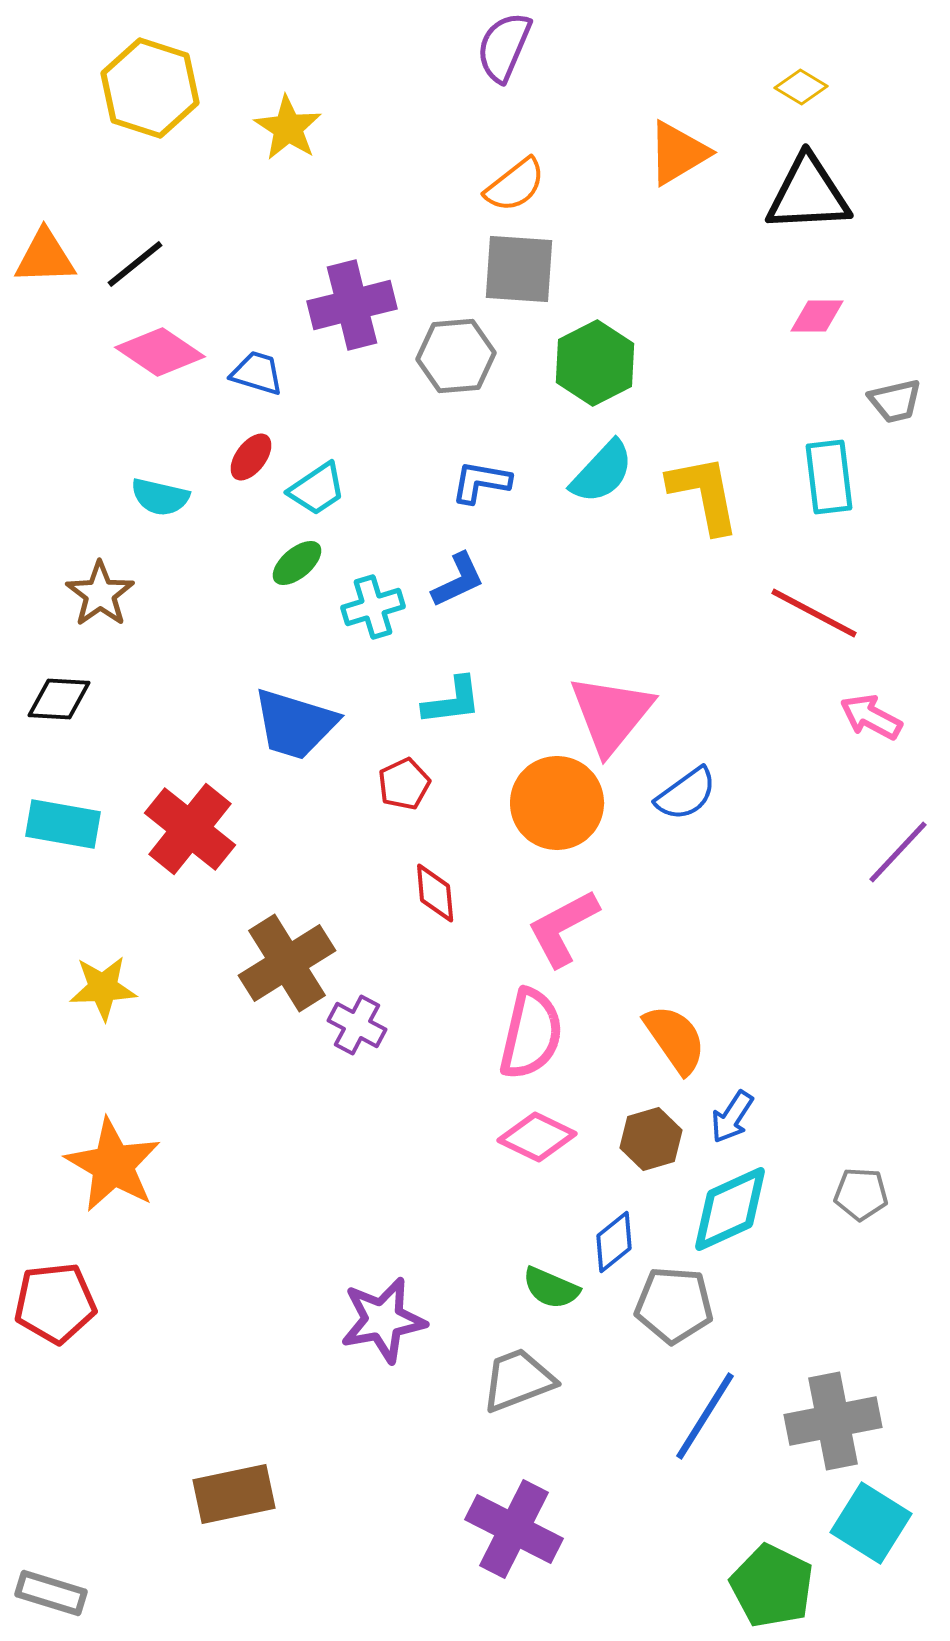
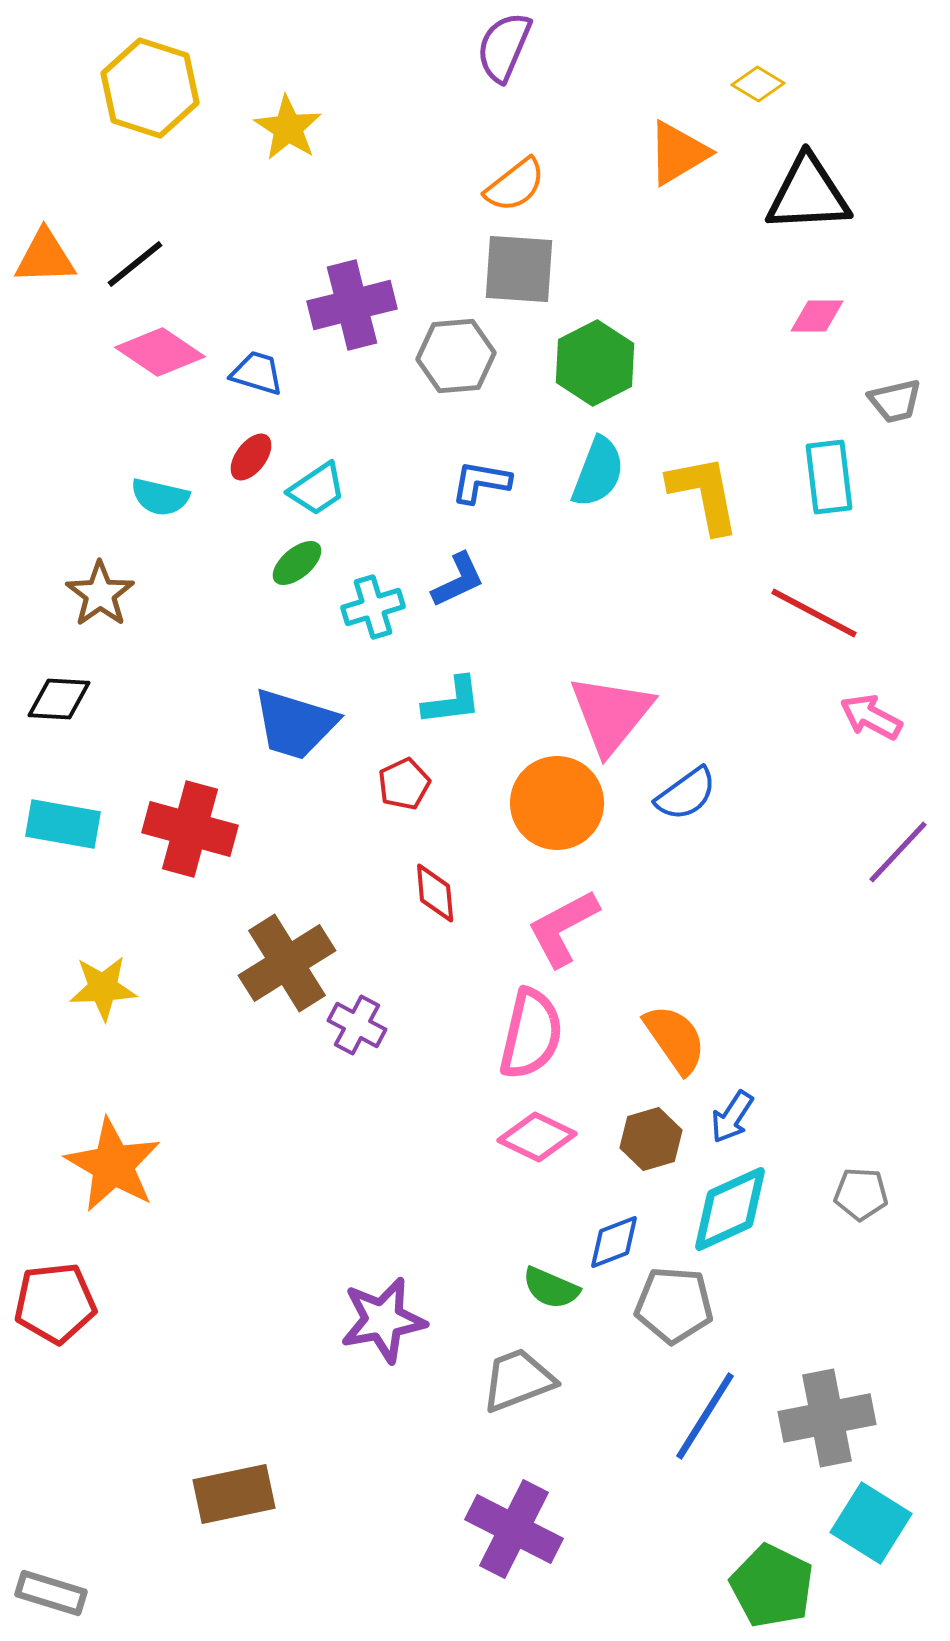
yellow diamond at (801, 87): moved 43 px left, 3 px up
cyan semicircle at (602, 472): moved 4 px left; rotated 22 degrees counterclockwise
red cross at (190, 829): rotated 24 degrees counterclockwise
blue diamond at (614, 1242): rotated 18 degrees clockwise
gray cross at (833, 1421): moved 6 px left, 3 px up
